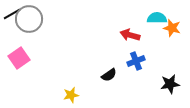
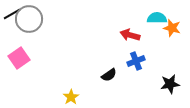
yellow star: moved 2 px down; rotated 21 degrees counterclockwise
